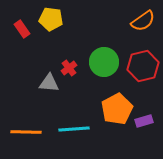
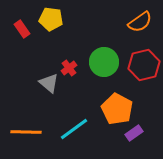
orange semicircle: moved 3 px left, 1 px down
red hexagon: moved 1 px right, 1 px up
gray triangle: rotated 35 degrees clockwise
orange pentagon: rotated 16 degrees counterclockwise
purple rectangle: moved 10 px left, 12 px down; rotated 18 degrees counterclockwise
cyan line: rotated 32 degrees counterclockwise
